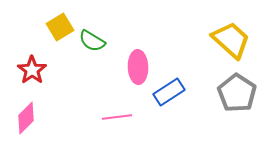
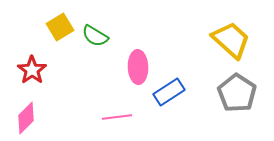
green semicircle: moved 3 px right, 5 px up
